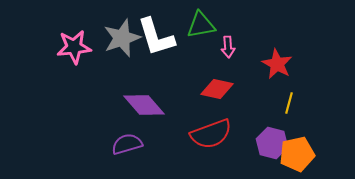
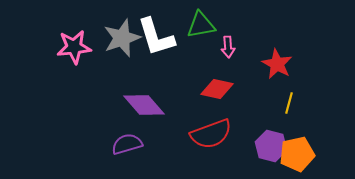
purple hexagon: moved 1 px left, 3 px down
